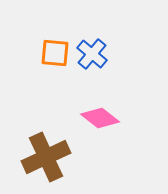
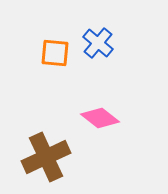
blue cross: moved 6 px right, 11 px up
